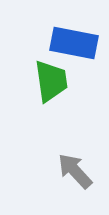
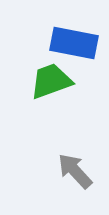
green trapezoid: rotated 102 degrees counterclockwise
